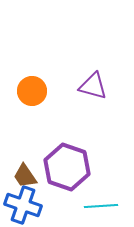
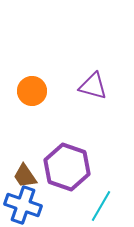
cyan line: rotated 56 degrees counterclockwise
